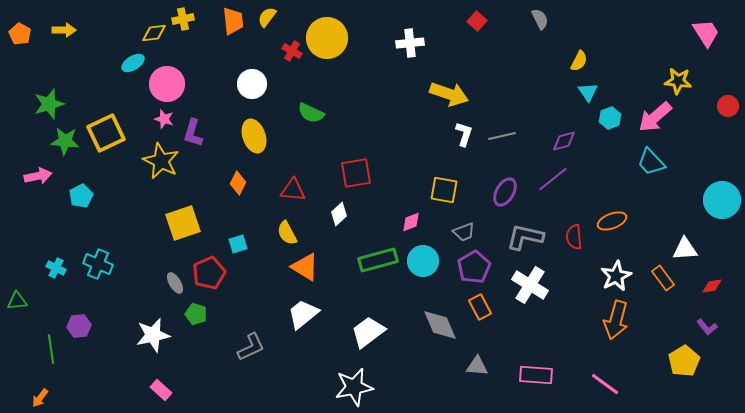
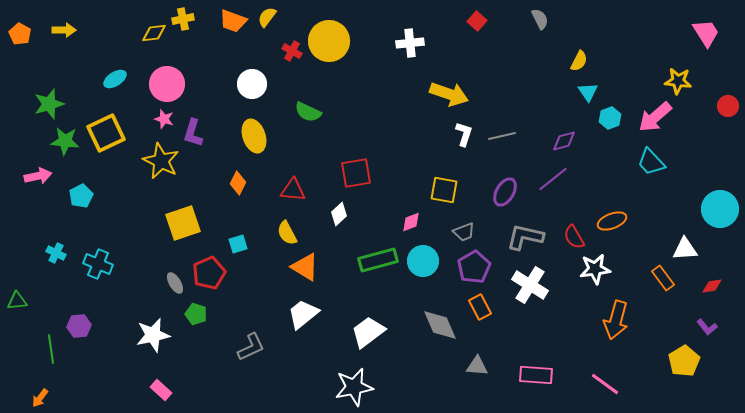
orange trapezoid at (233, 21): rotated 116 degrees clockwise
yellow circle at (327, 38): moved 2 px right, 3 px down
cyan ellipse at (133, 63): moved 18 px left, 16 px down
green semicircle at (311, 113): moved 3 px left, 1 px up
cyan circle at (722, 200): moved 2 px left, 9 px down
red semicircle at (574, 237): rotated 25 degrees counterclockwise
cyan cross at (56, 268): moved 15 px up
white star at (616, 276): moved 21 px left, 7 px up; rotated 20 degrees clockwise
